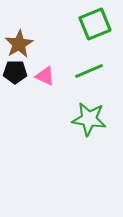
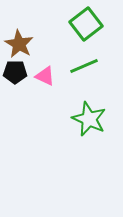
green square: moved 9 px left; rotated 16 degrees counterclockwise
brown star: rotated 12 degrees counterclockwise
green line: moved 5 px left, 5 px up
green star: rotated 16 degrees clockwise
